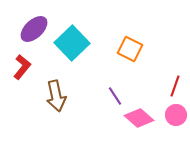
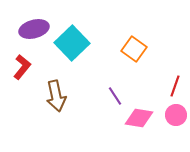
purple ellipse: rotated 28 degrees clockwise
orange square: moved 4 px right; rotated 10 degrees clockwise
pink diamond: rotated 32 degrees counterclockwise
